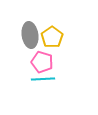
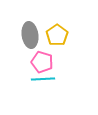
yellow pentagon: moved 5 px right, 2 px up
